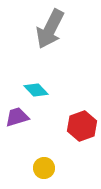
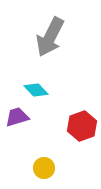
gray arrow: moved 8 px down
